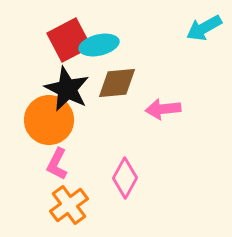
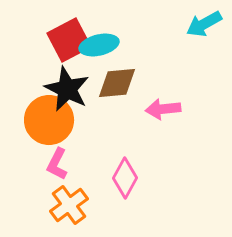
cyan arrow: moved 4 px up
